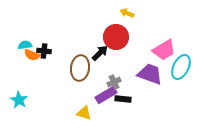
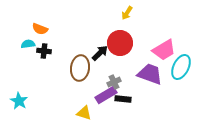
yellow arrow: rotated 80 degrees counterclockwise
red circle: moved 4 px right, 6 px down
cyan semicircle: moved 3 px right, 1 px up
orange semicircle: moved 8 px right, 26 px up
cyan star: moved 1 px down
